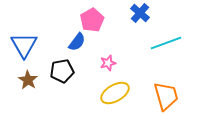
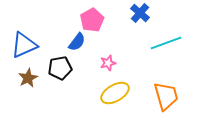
blue triangle: rotated 36 degrees clockwise
black pentagon: moved 2 px left, 3 px up
brown star: moved 2 px up; rotated 12 degrees clockwise
